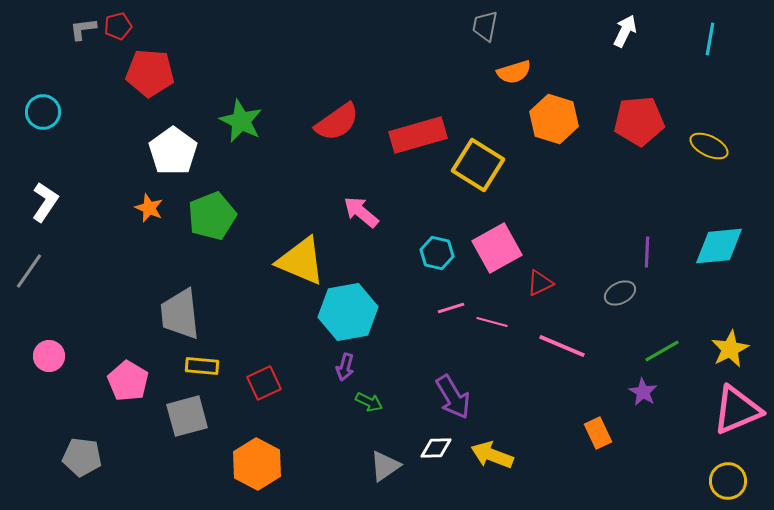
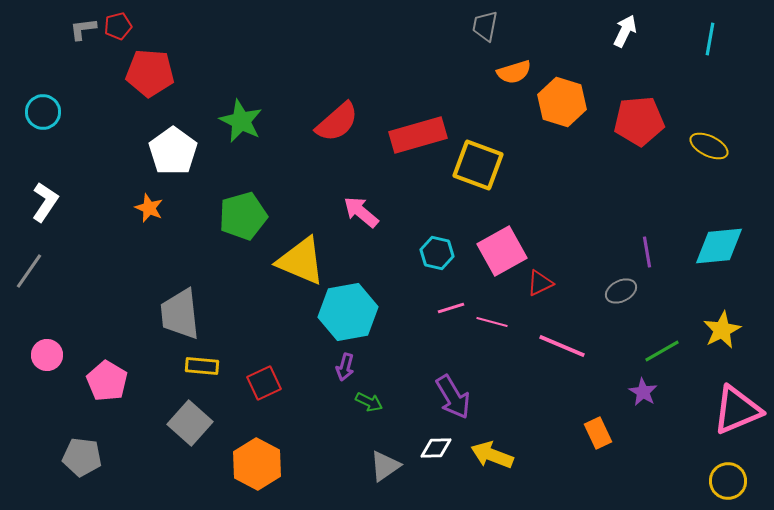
orange hexagon at (554, 119): moved 8 px right, 17 px up
red semicircle at (337, 122): rotated 6 degrees counterclockwise
yellow square at (478, 165): rotated 12 degrees counterclockwise
green pentagon at (212, 216): moved 31 px right; rotated 6 degrees clockwise
pink square at (497, 248): moved 5 px right, 3 px down
purple line at (647, 252): rotated 12 degrees counterclockwise
gray ellipse at (620, 293): moved 1 px right, 2 px up
yellow star at (730, 349): moved 8 px left, 19 px up
pink circle at (49, 356): moved 2 px left, 1 px up
pink pentagon at (128, 381): moved 21 px left
gray square at (187, 416): moved 3 px right, 7 px down; rotated 33 degrees counterclockwise
